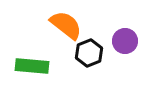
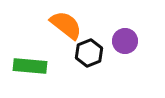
green rectangle: moved 2 px left
